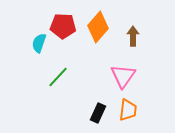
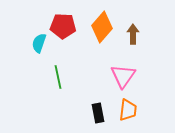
orange diamond: moved 4 px right
brown arrow: moved 2 px up
green line: rotated 55 degrees counterclockwise
black rectangle: rotated 36 degrees counterclockwise
